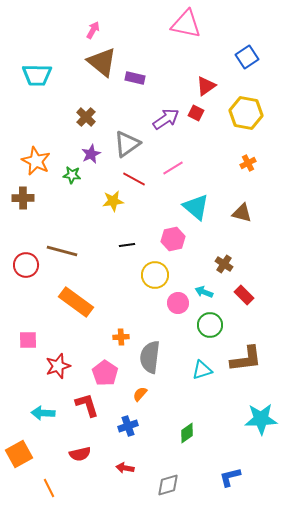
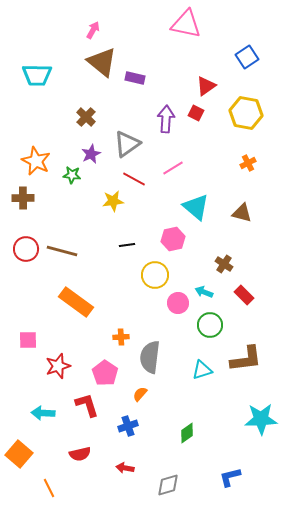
purple arrow at (166, 119): rotated 52 degrees counterclockwise
red circle at (26, 265): moved 16 px up
orange square at (19, 454): rotated 20 degrees counterclockwise
